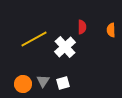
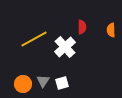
white square: moved 1 px left
